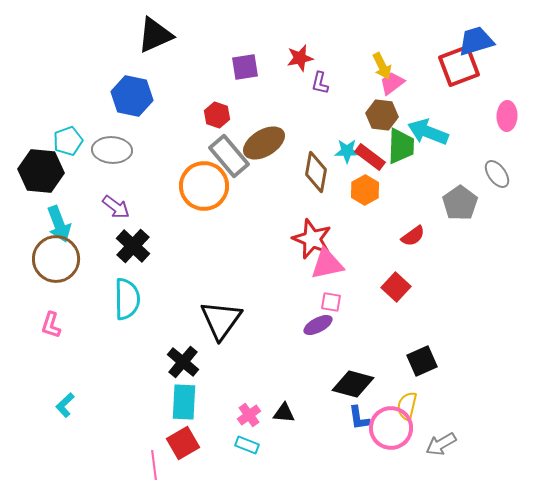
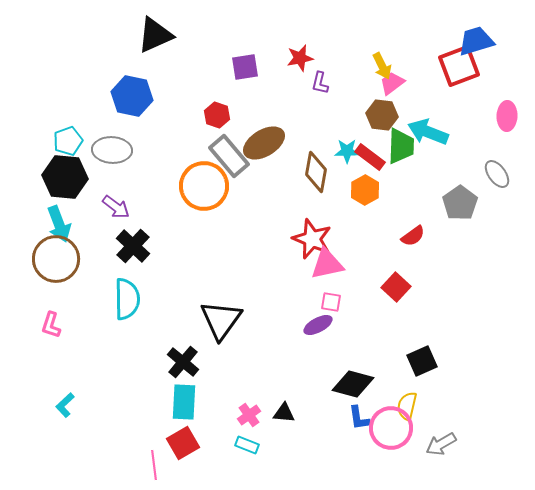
black hexagon at (41, 171): moved 24 px right, 6 px down
